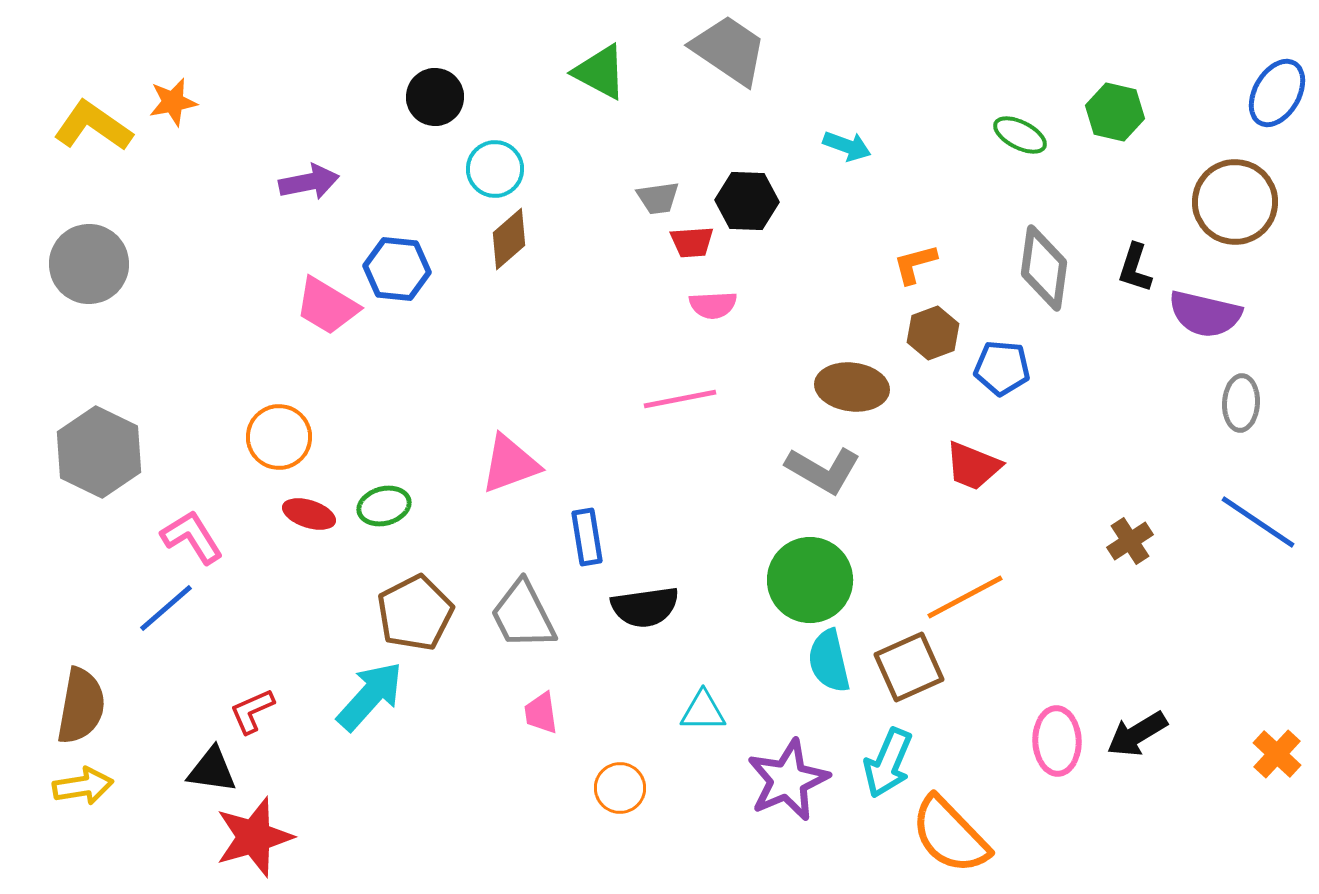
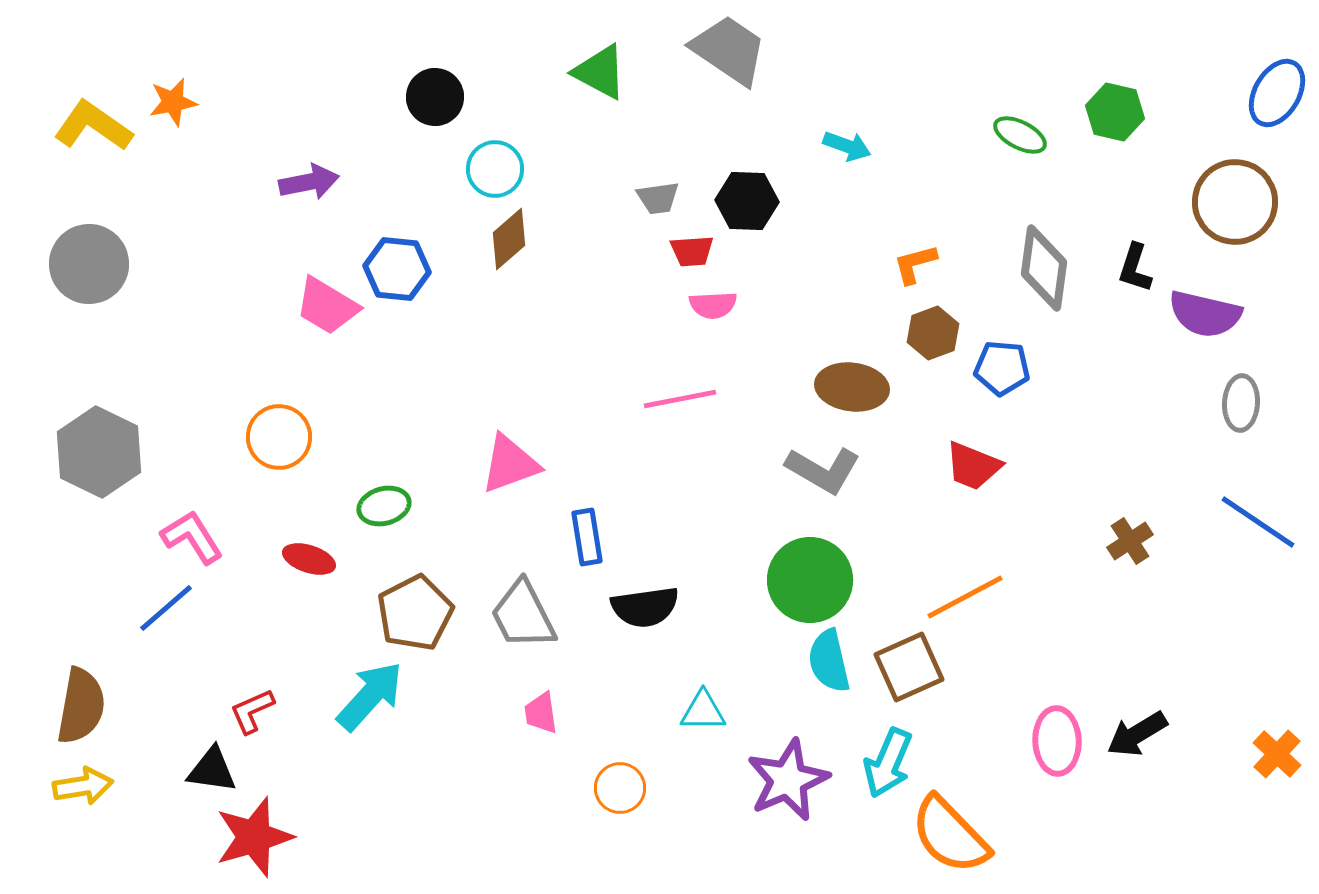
red trapezoid at (692, 242): moved 9 px down
red ellipse at (309, 514): moved 45 px down
